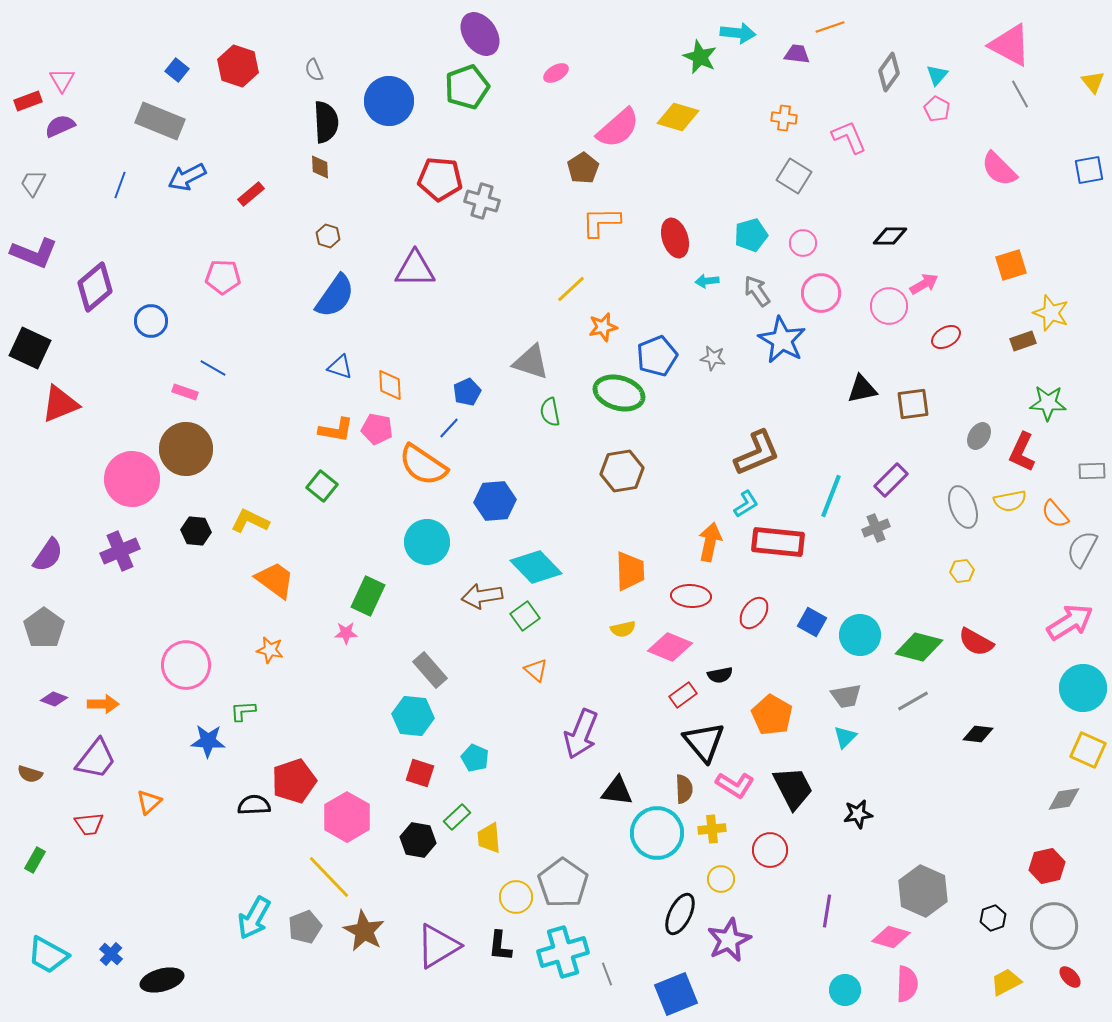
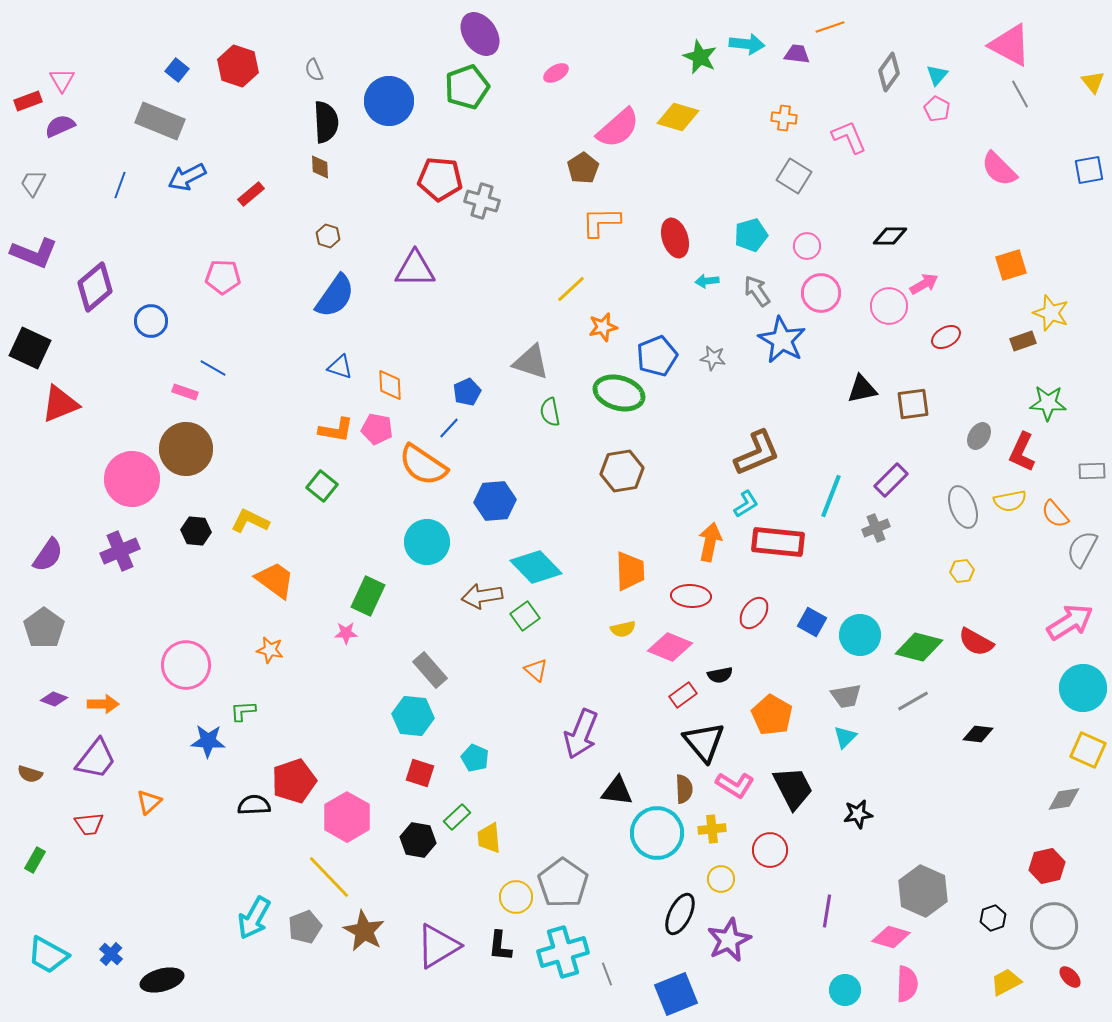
cyan arrow at (738, 33): moved 9 px right, 11 px down
pink circle at (803, 243): moved 4 px right, 3 px down
